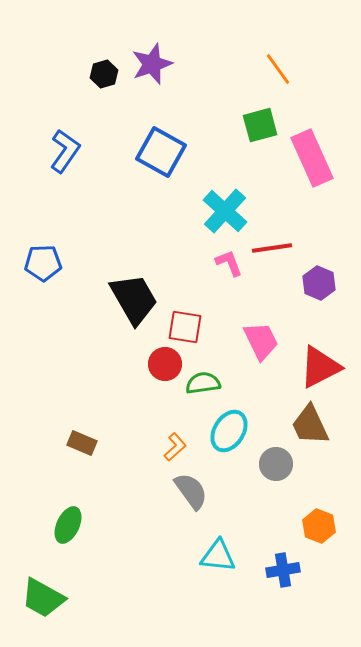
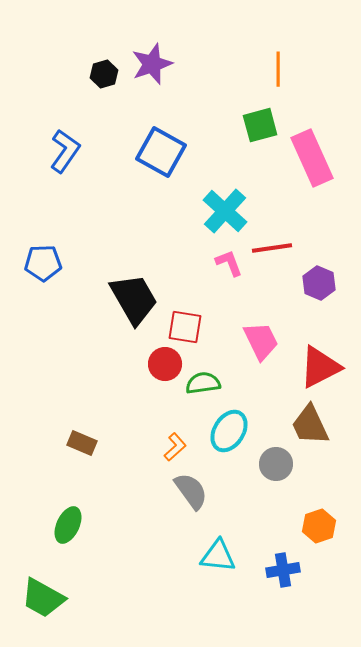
orange line: rotated 36 degrees clockwise
orange hexagon: rotated 20 degrees clockwise
